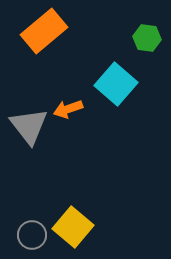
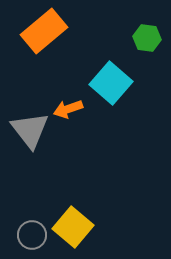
cyan square: moved 5 px left, 1 px up
gray triangle: moved 1 px right, 4 px down
